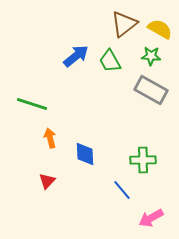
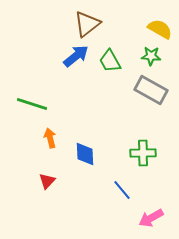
brown triangle: moved 37 px left
green cross: moved 7 px up
